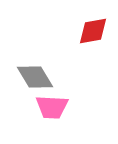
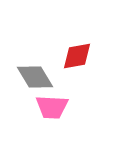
red diamond: moved 16 px left, 25 px down
